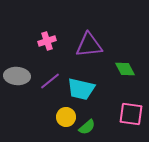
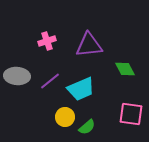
cyan trapezoid: rotated 36 degrees counterclockwise
yellow circle: moved 1 px left
